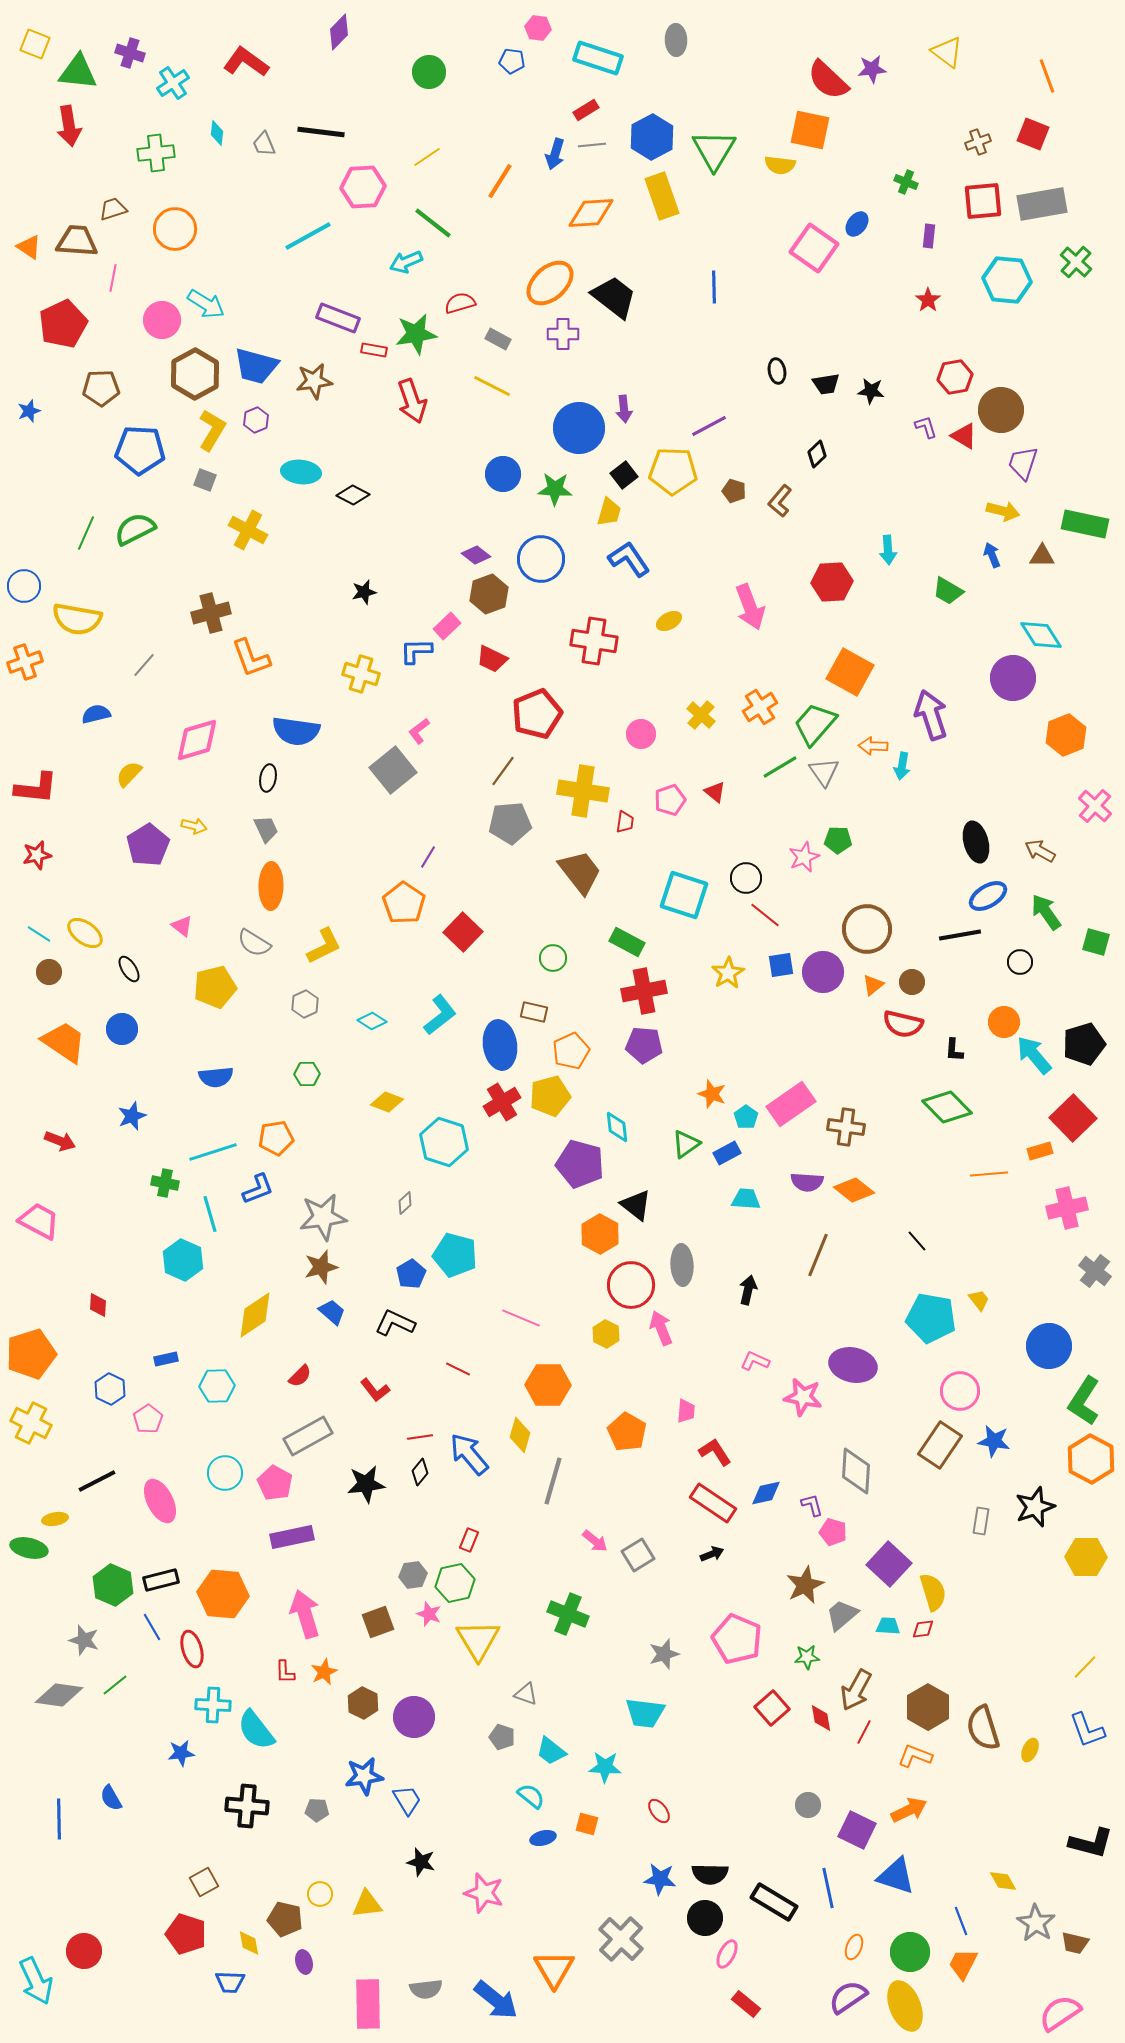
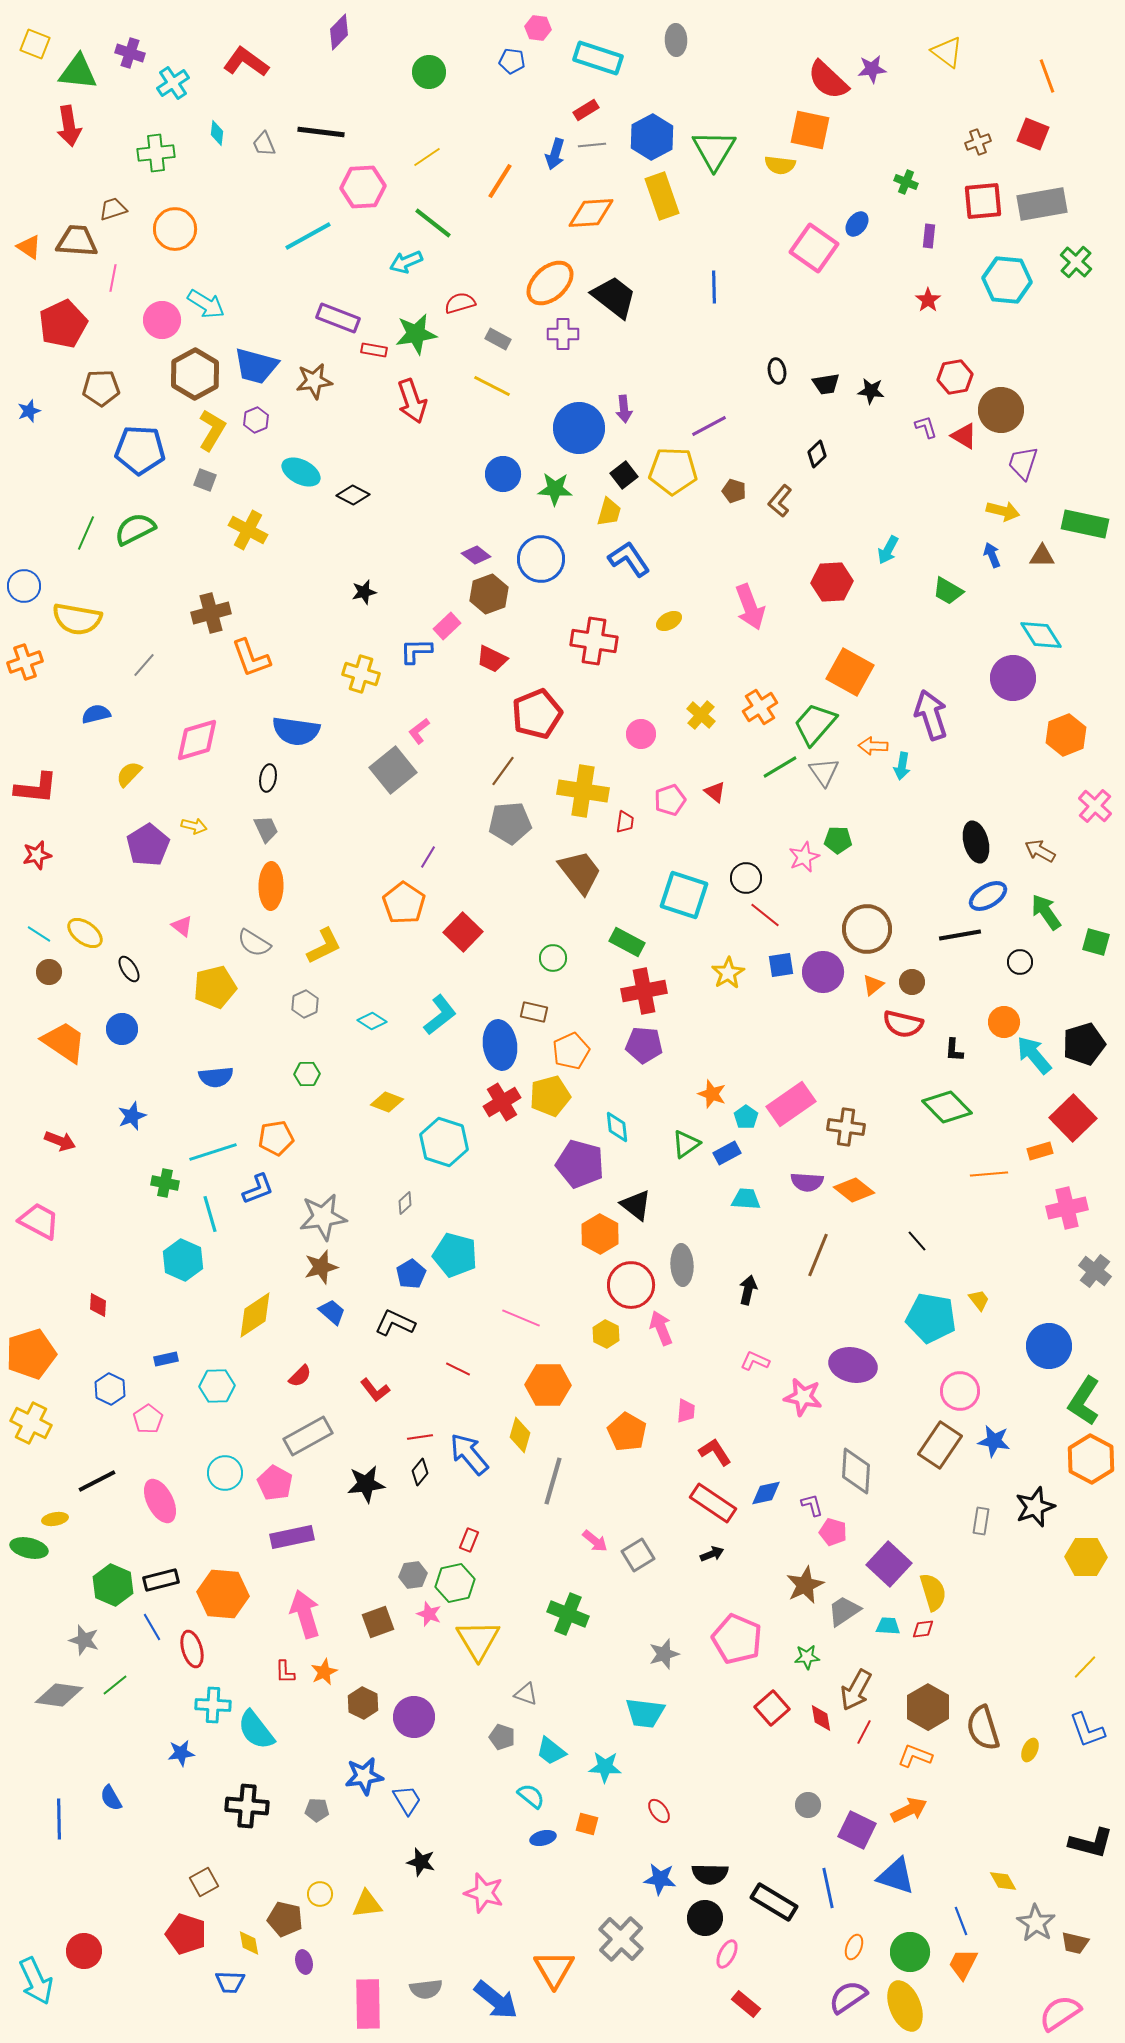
cyan ellipse at (301, 472): rotated 21 degrees clockwise
cyan arrow at (888, 550): rotated 32 degrees clockwise
gray trapezoid at (842, 1615): moved 2 px right, 4 px up; rotated 6 degrees clockwise
